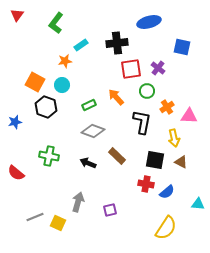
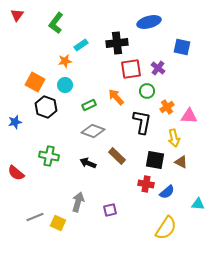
cyan circle: moved 3 px right
